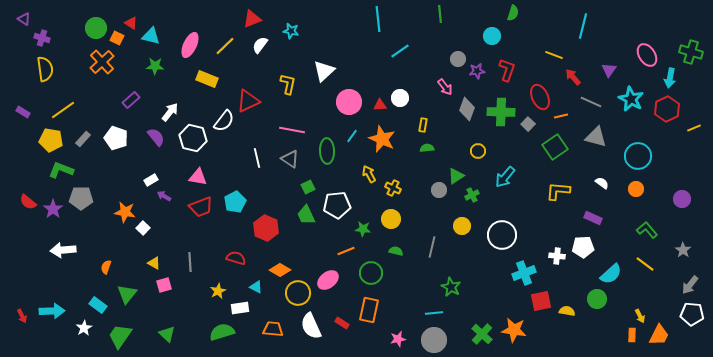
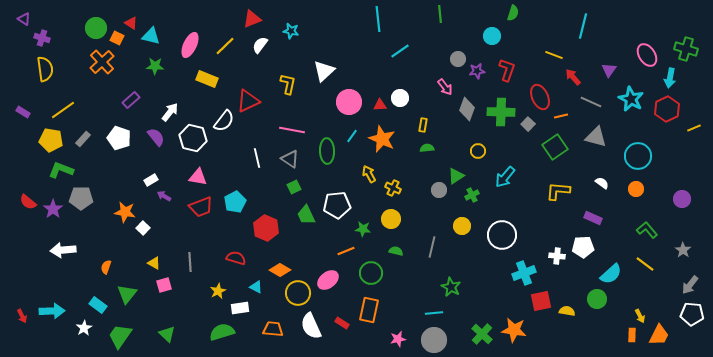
green cross at (691, 52): moved 5 px left, 3 px up
white pentagon at (116, 138): moved 3 px right
green square at (308, 187): moved 14 px left
